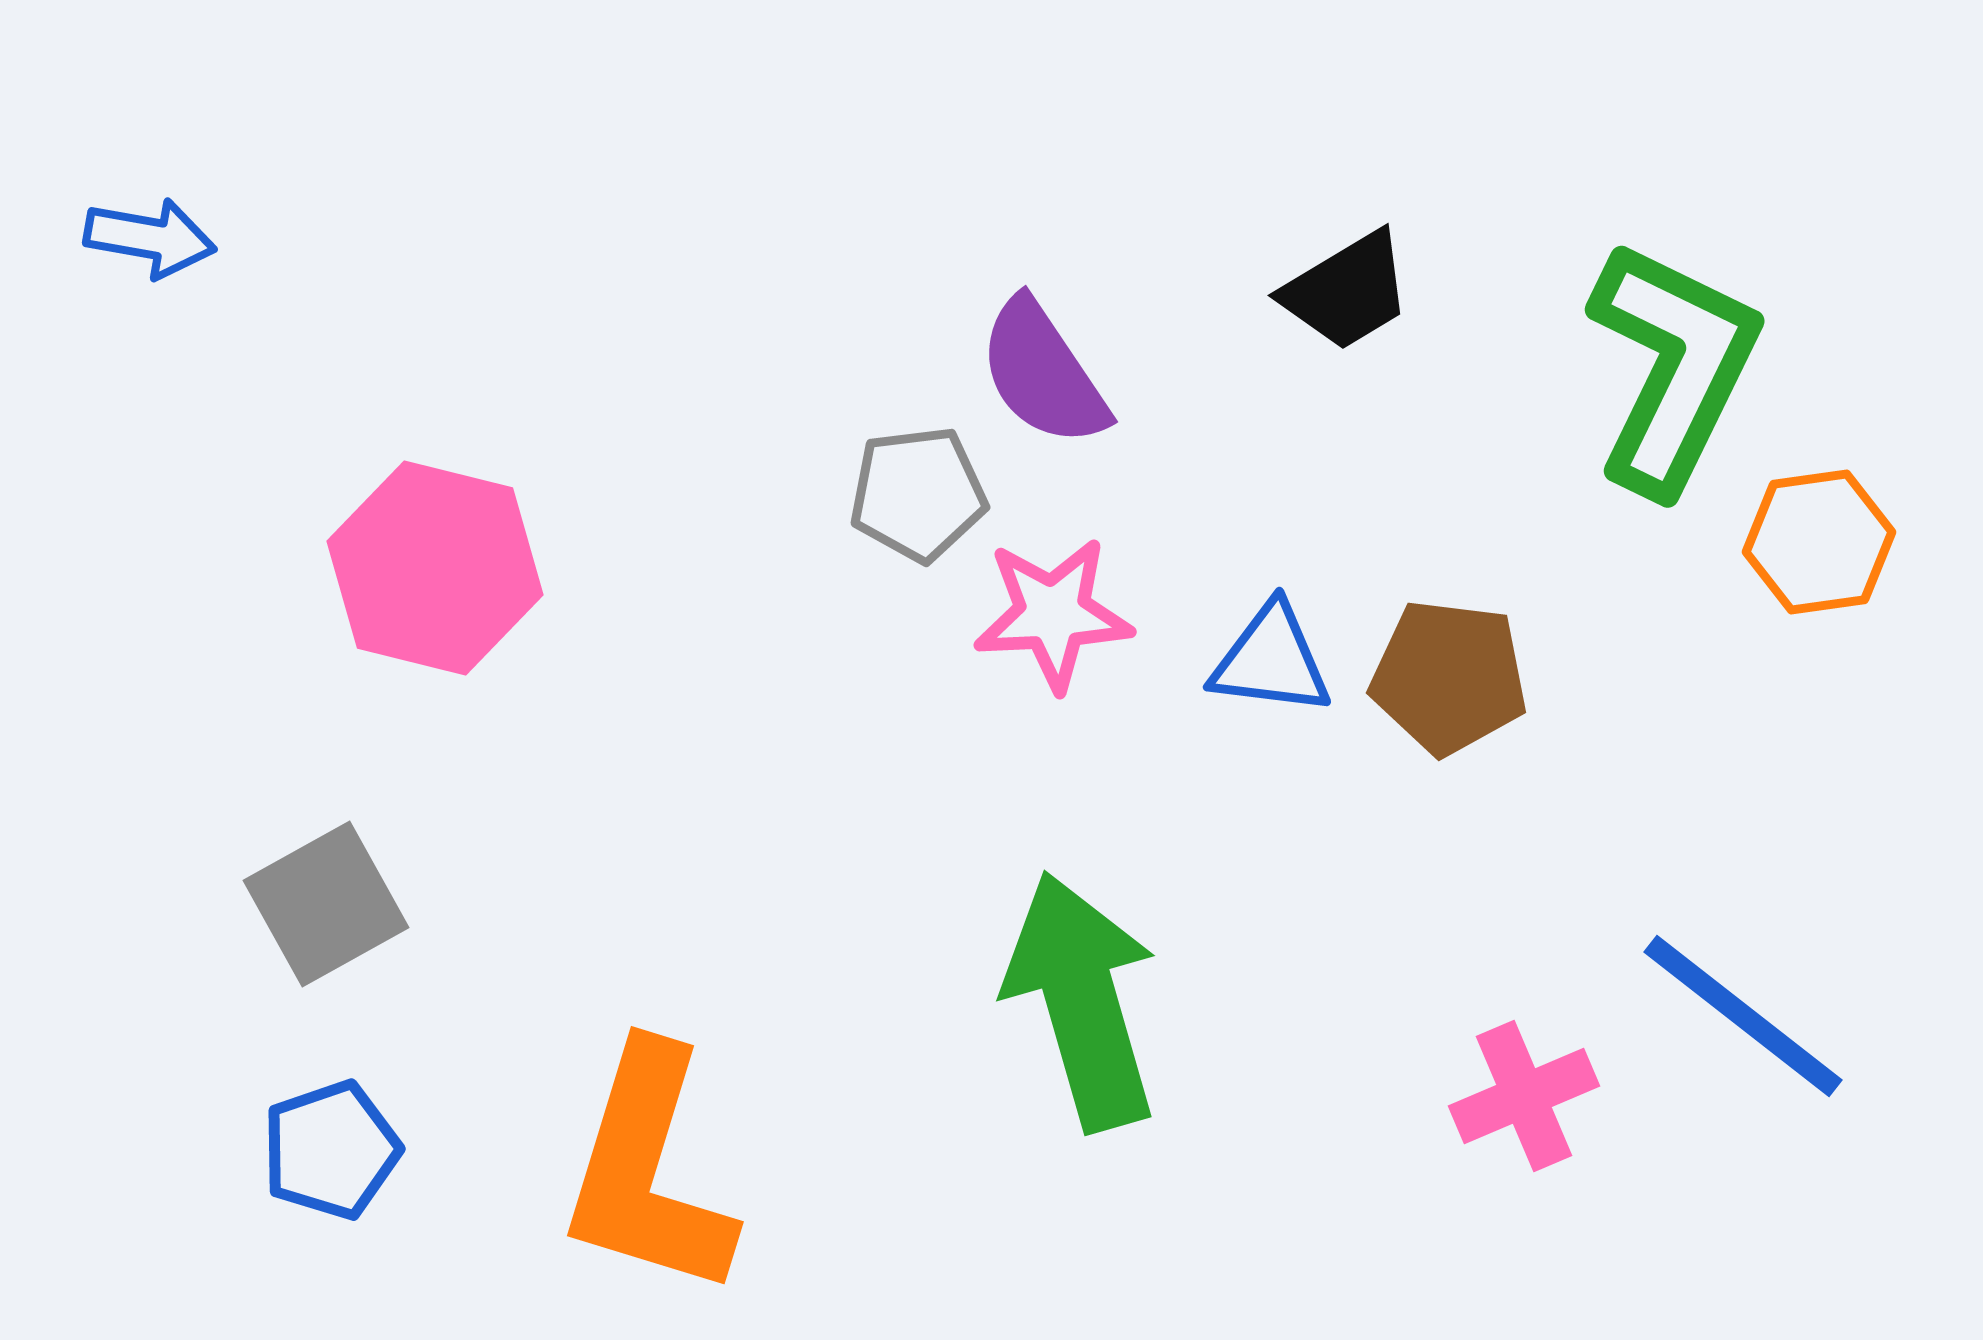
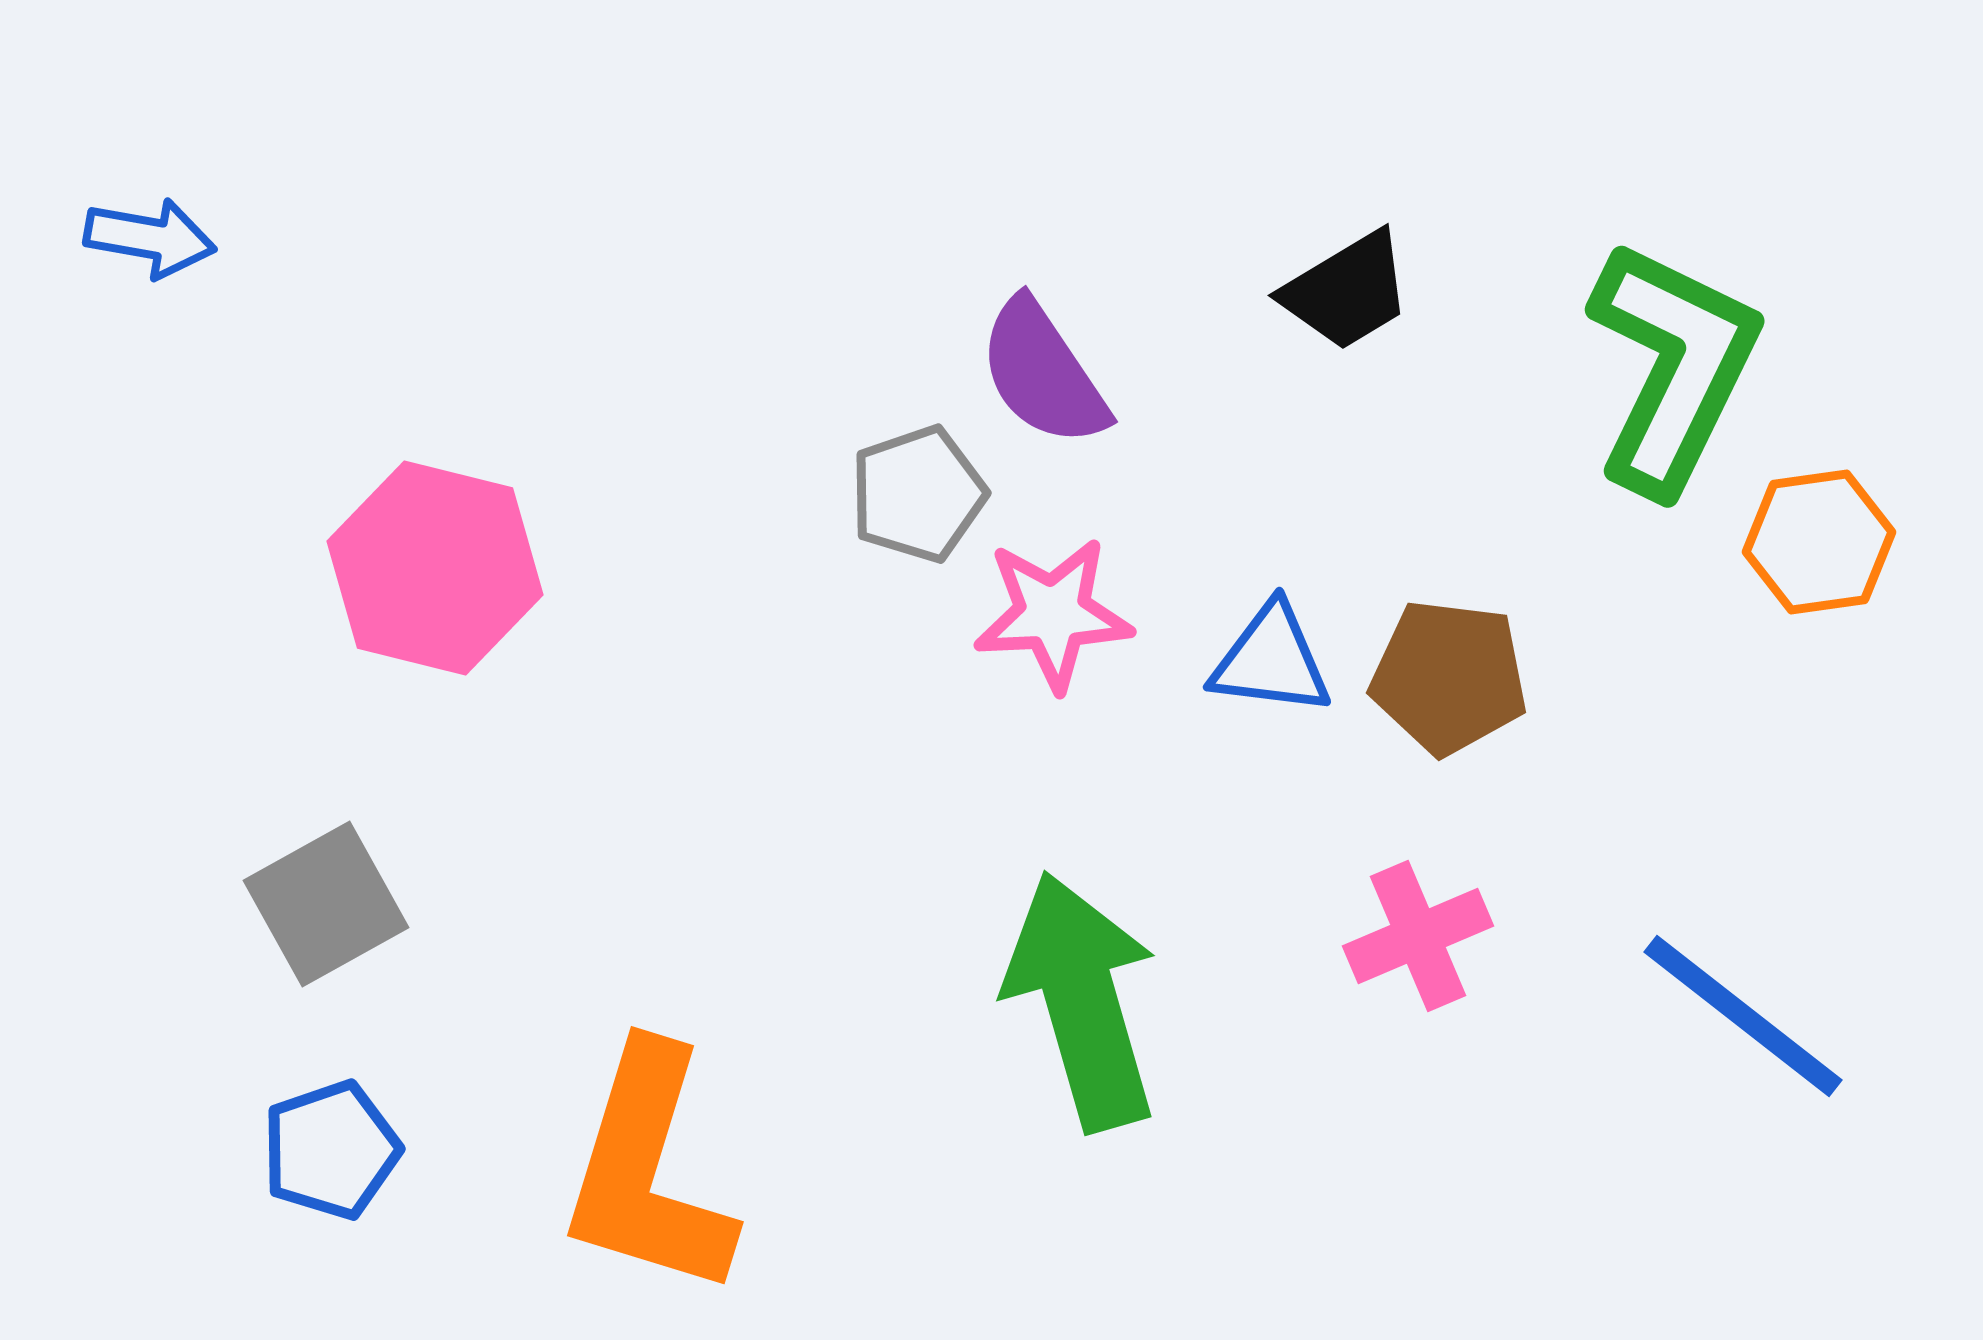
gray pentagon: rotated 12 degrees counterclockwise
pink cross: moved 106 px left, 160 px up
